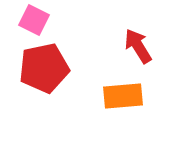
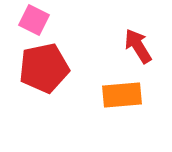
orange rectangle: moved 1 px left, 1 px up
